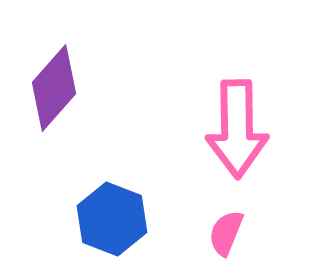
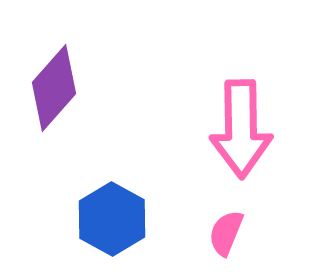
pink arrow: moved 4 px right
blue hexagon: rotated 8 degrees clockwise
